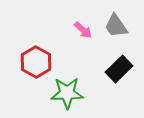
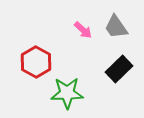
gray trapezoid: moved 1 px down
